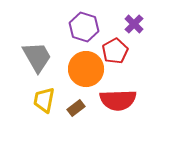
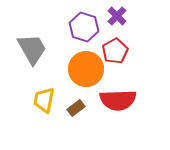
purple cross: moved 17 px left, 8 px up
gray trapezoid: moved 5 px left, 8 px up
